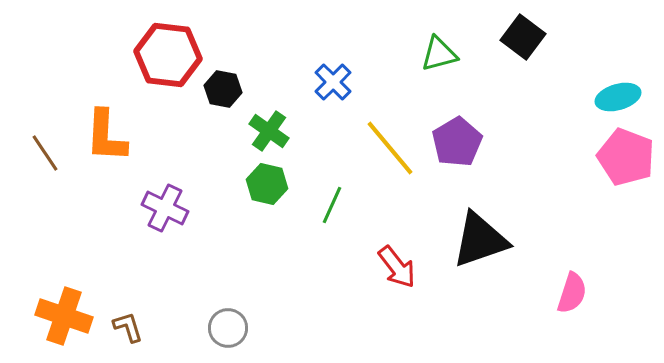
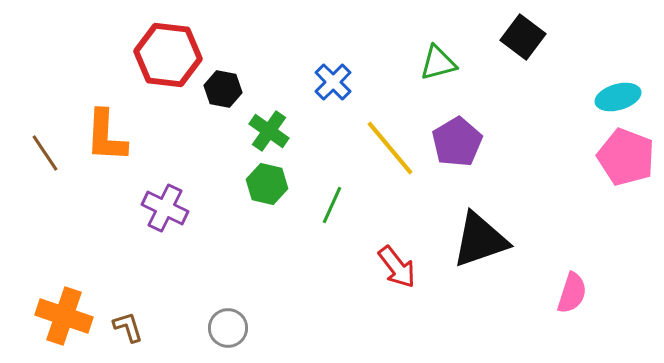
green triangle: moved 1 px left, 9 px down
